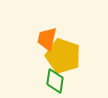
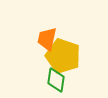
green diamond: moved 1 px right, 1 px up
